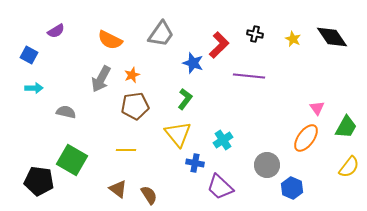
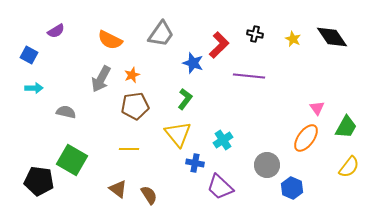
yellow line: moved 3 px right, 1 px up
